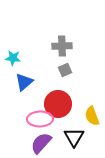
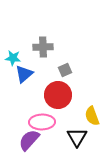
gray cross: moved 19 px left, 1 px down
blue triangle: moved 8 px up
red circle: moved 9 px up
pink ellipse: moved 2 px right, 3 px down
black triangle: moved 3 px right
purple semicircle: moved 12 px left, 3 px up
